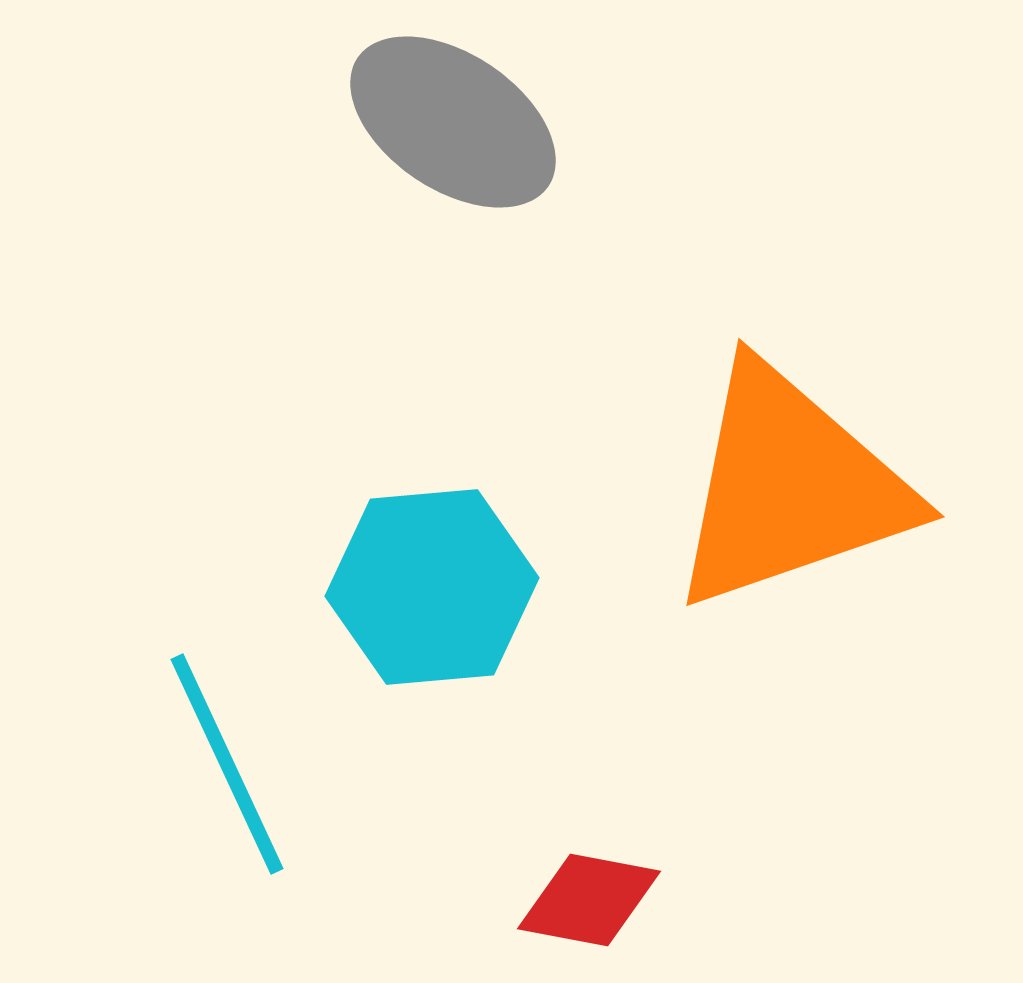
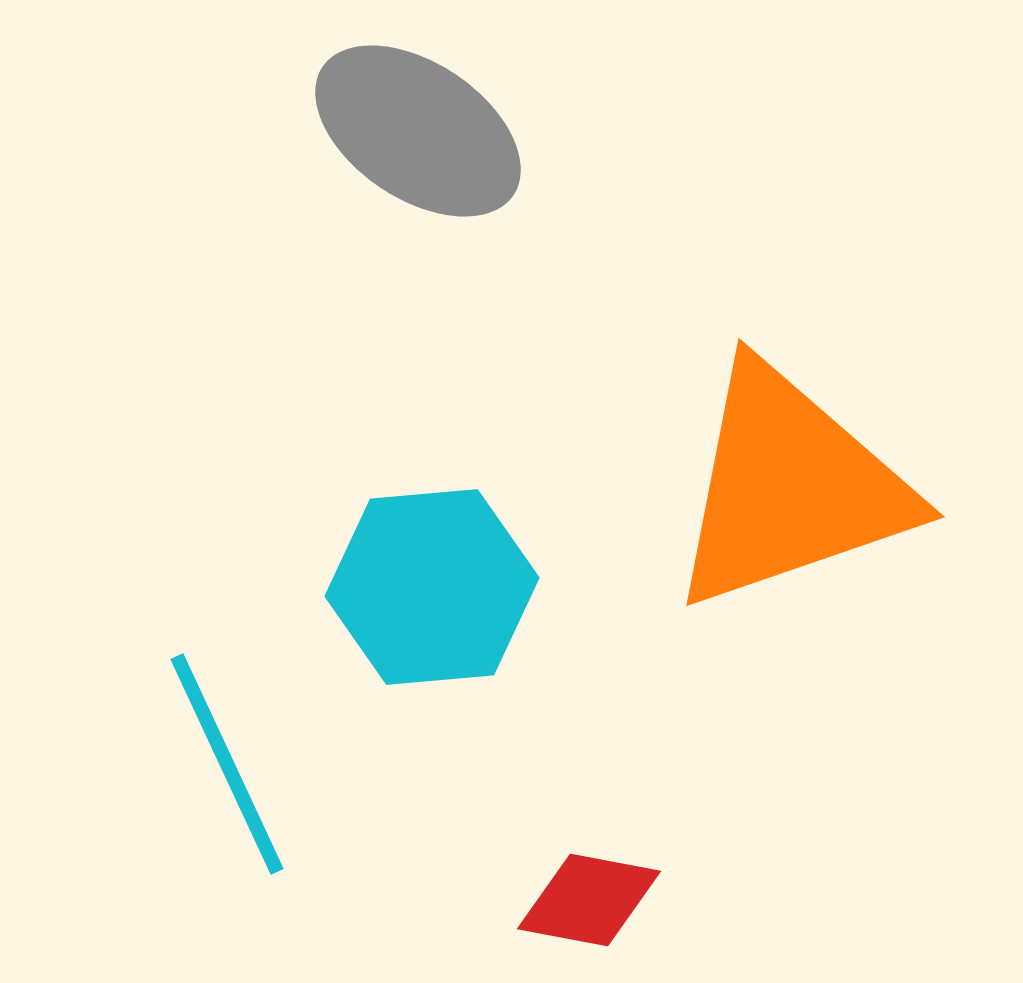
gray ellipse: moved 35 px left, 9 px down
